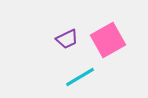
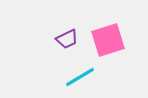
pink square: rotated 12 degrees clockwise
